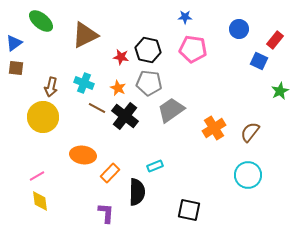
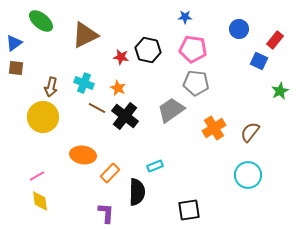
gray pentagon: moved 47 px right
black square: rotated 20 degrees counterclockwise
